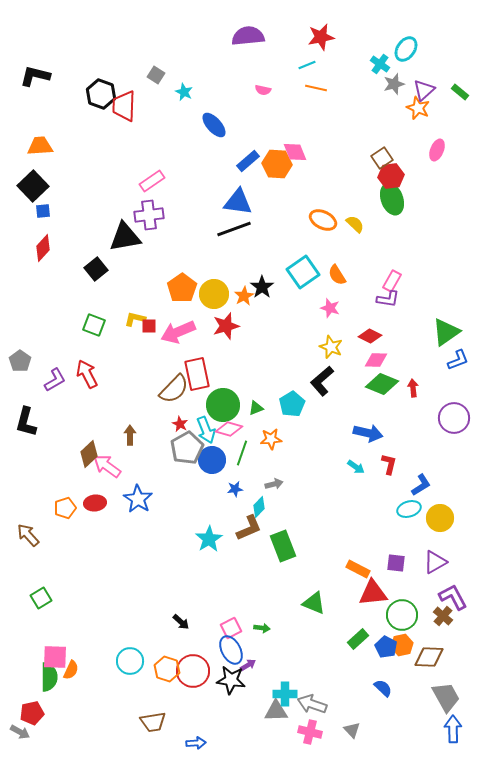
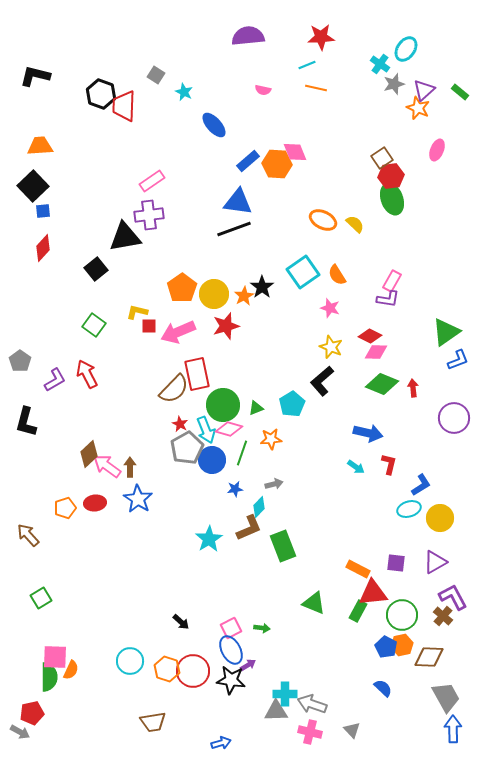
red star at (321, 37): rotated 8 degrees clockwise
yellow L-shape at (135, 319): moved 2 px right, 7 px up
green square at (94, 325): rotated 15 degrees clockwise
pink diamond at (376, 360): moved 8 px up
brown arrow at (130, 435): moved 32 px down
green rectangle at (358, 639): moved 28 px up; rotated 20 degrees counterclockwise
blue arrow at (196, 743): moved 25 px right; rotated 12 degrees counterclockwise
